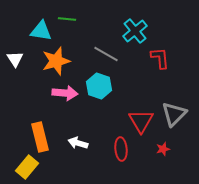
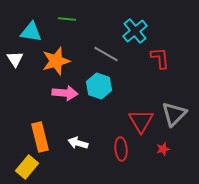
cyan triangle: moved 10 px left, 1 px down
